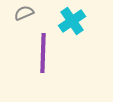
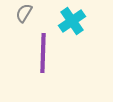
gray semicircle: rotated 36 degrees counterclockwise
